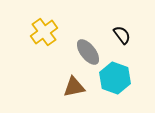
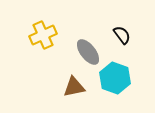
yellow cross: moved 1 px left, 3 px down; rotated 12 degrees clockwise
